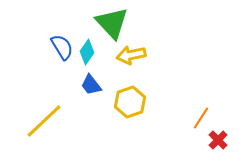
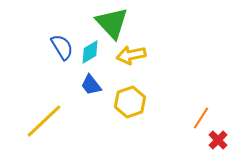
cyan diamond: moved 3 px right; rotated 25 degrees clockwise
